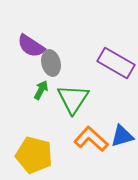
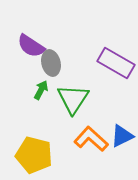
blue triangle: rotated 10 degrees counterclockwise
